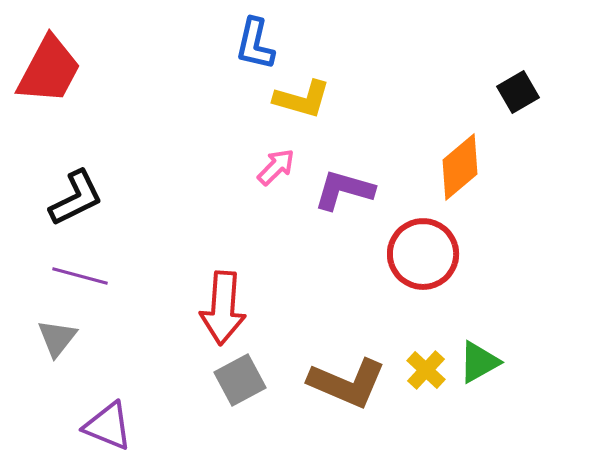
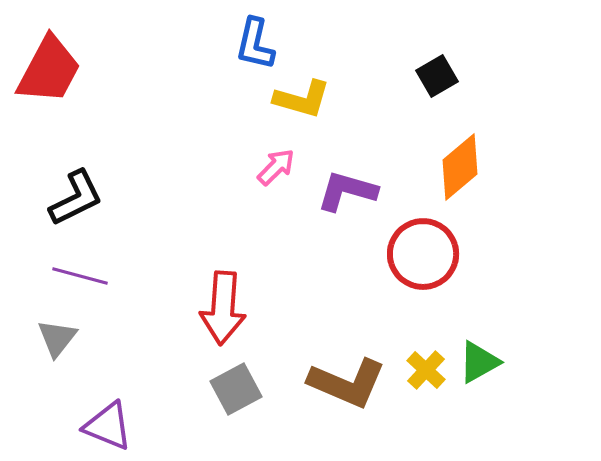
black square: moved 81 px left, 16 px up
purple L-shape: moved 3 px right, 1 px down
gray square: moved 4 px left, 9 px down
